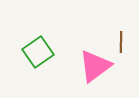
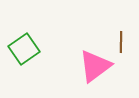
green square: moved 14 px left, 3 px up
